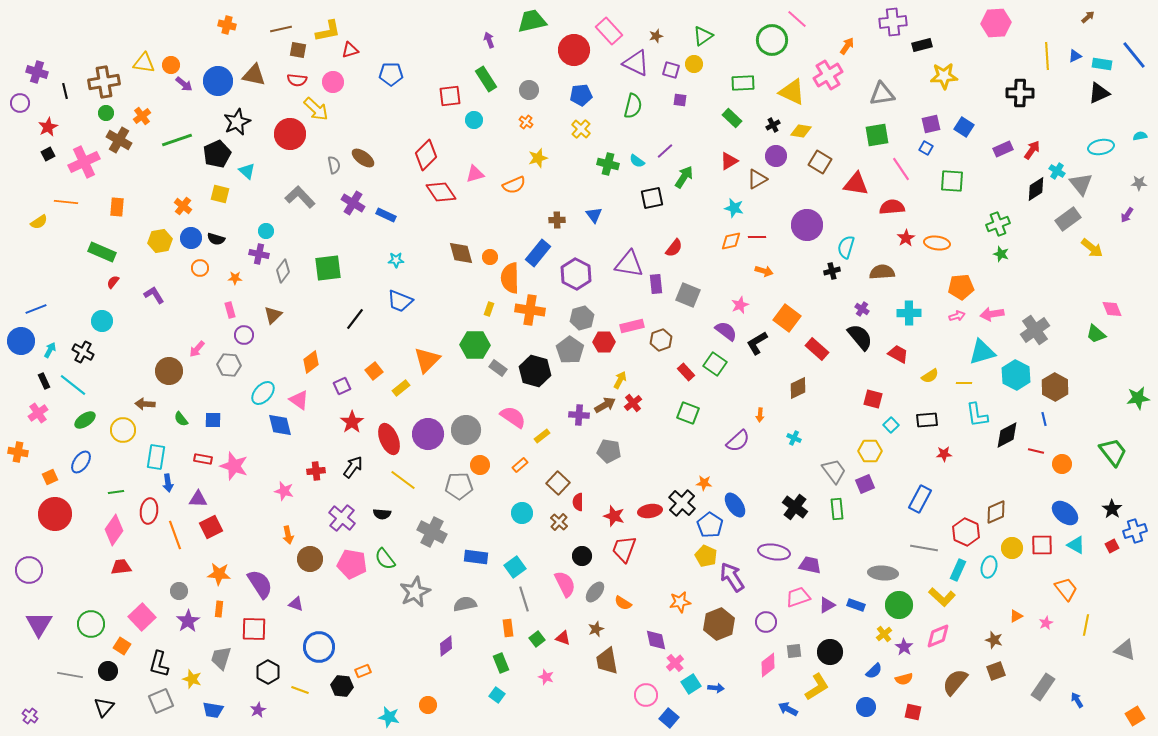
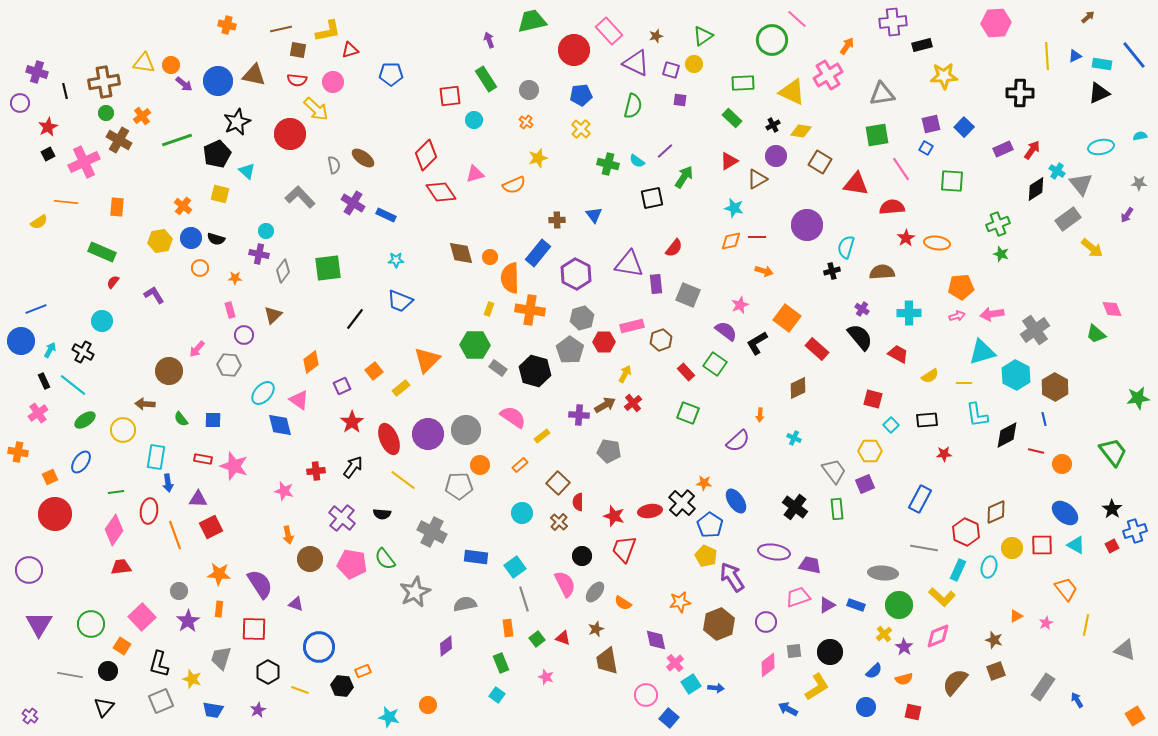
blue square at (964, 127): rotated 12 degrees clockwise
yellow arrow at (620, 380): moved 5 px right, 6 px up
blue ellipse at (735, 505): moved 1 px right, 4 px up
